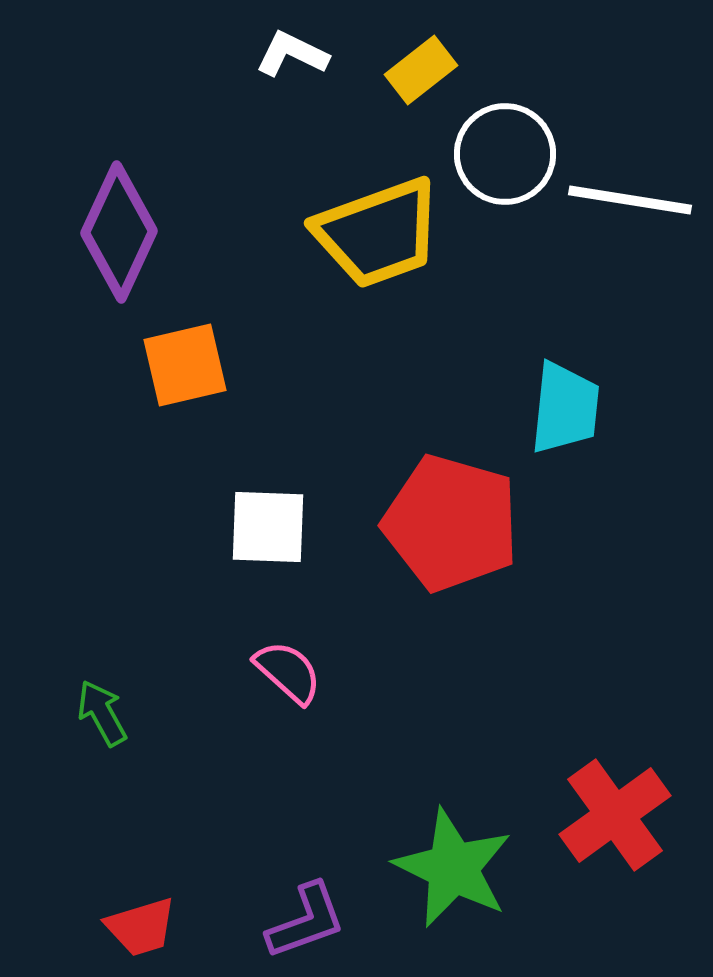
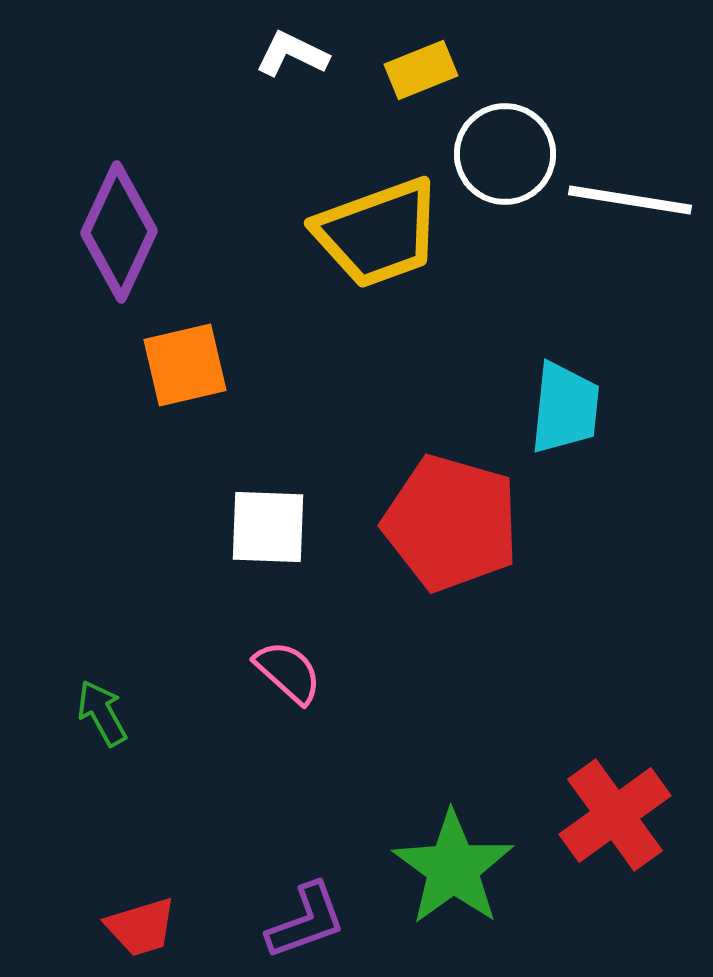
yellow rectangle: rotated 16 degrees clockwise
green star: rotated 10 degrees clockwise
